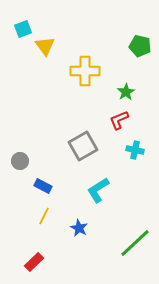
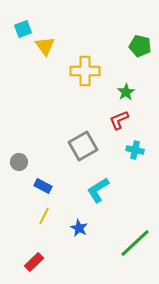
gray circle: moved 1 px left, 1 px down
